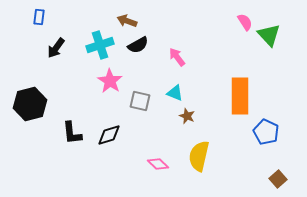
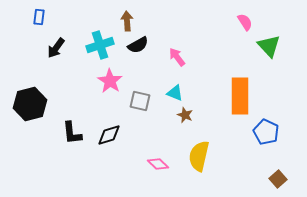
brown arrow: rotated 66 degrees clockwise
green triangle: moved 11 px down
brown star: moved 2 px left, 1 px up
